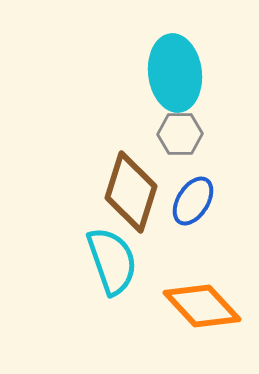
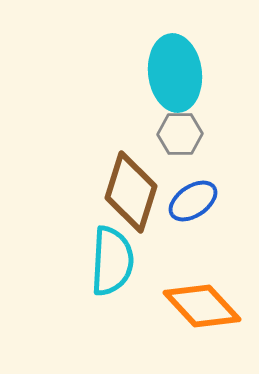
blue ellipse: rotated 24 degrees clockwise
cyan semicircle: rotated 22 degrees clockwise
